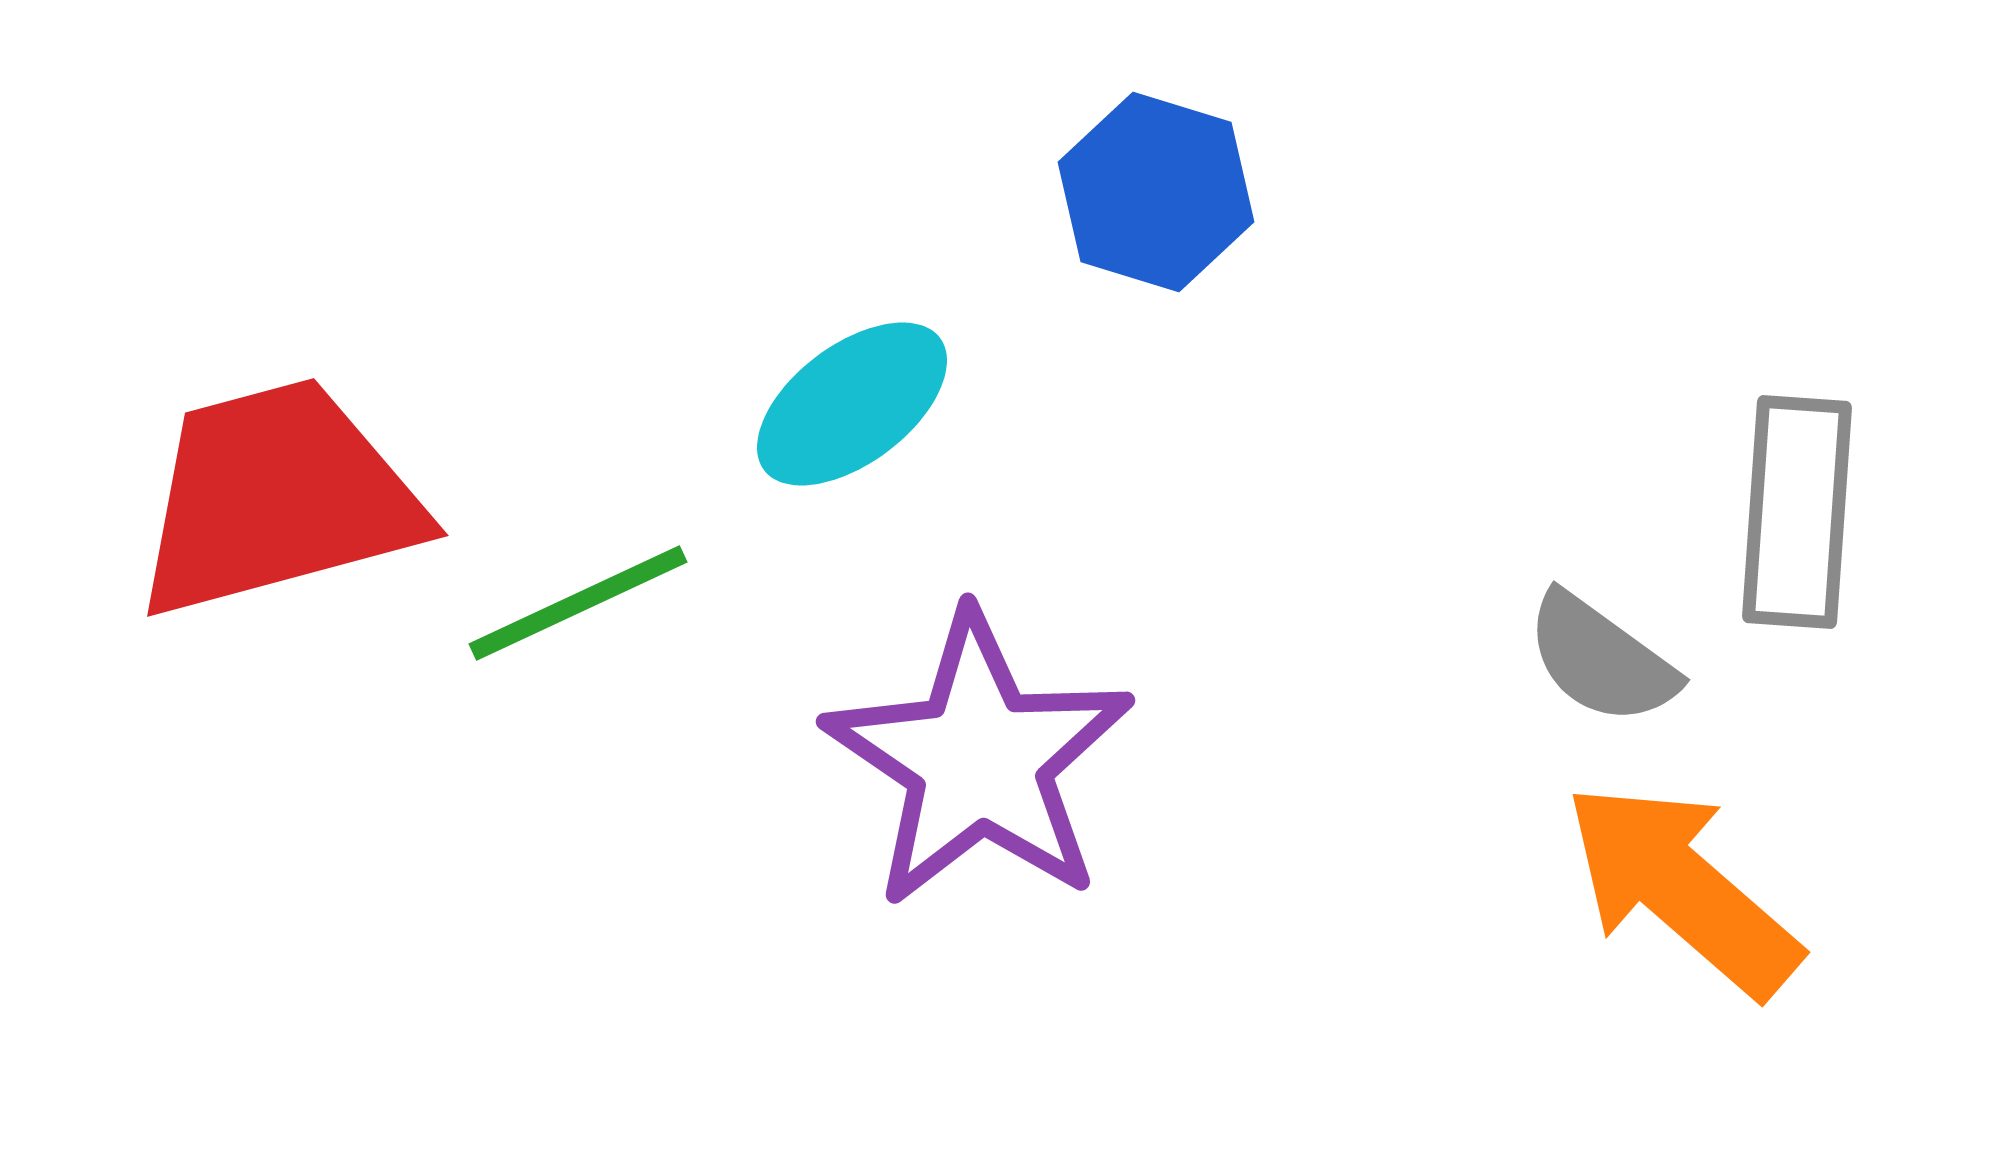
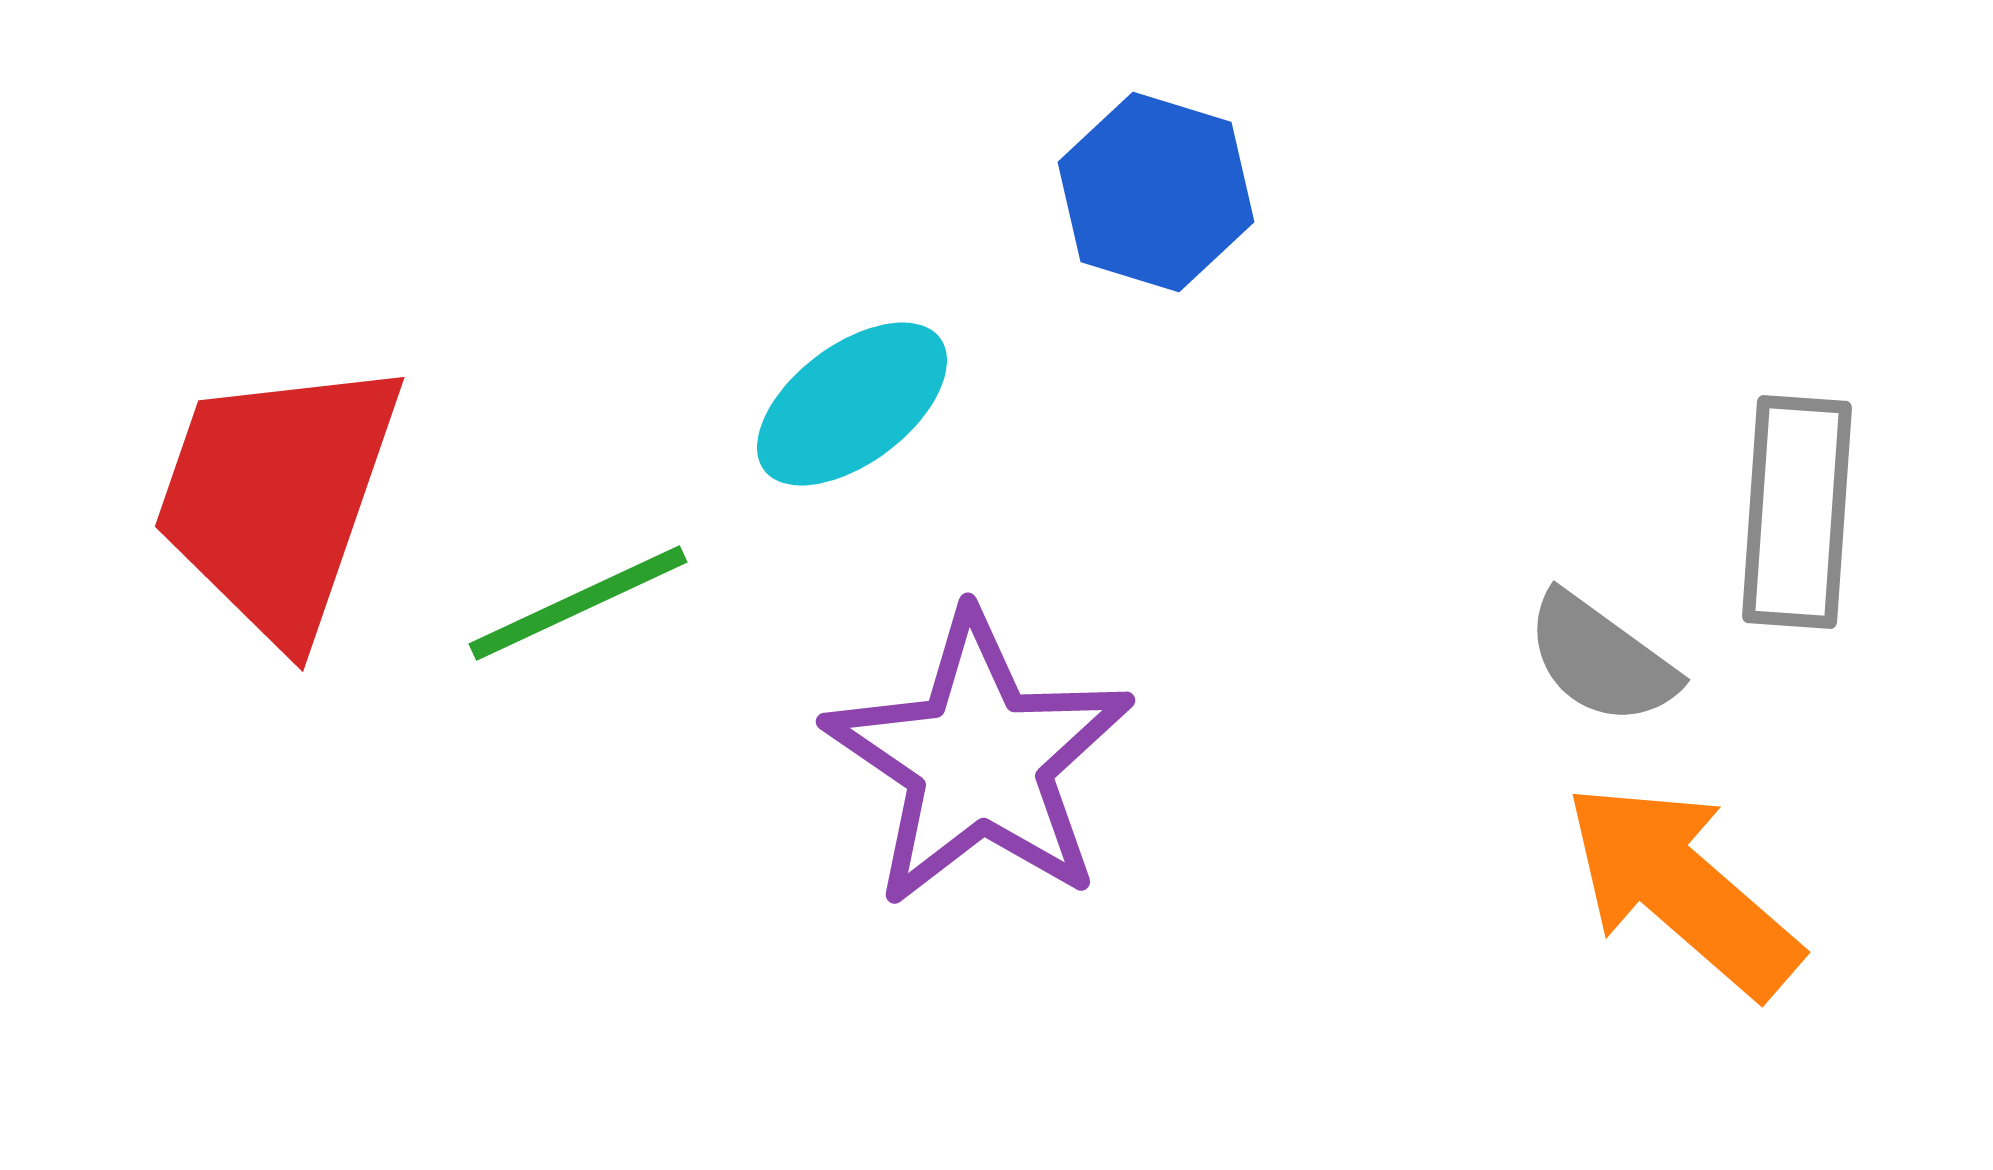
red trapezoid: rotated 56 degrees counterclockwise
